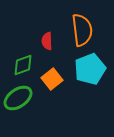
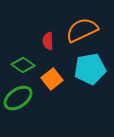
orange semicircle: rotated 108 degrees counterclockwise
red semicircle: moved 1 px right
green diamond: rotated 55 degrees clockwise
cyan pentagon: rotated 12 degrees clockwise
